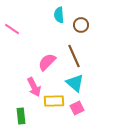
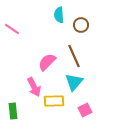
cyan triangle: moved 1 px left, 1 px up; rotated 30 degrees clockwise
pink square: moved 8 px right, 2 px down
green rectangle: moved 8 px left, 5 px up
